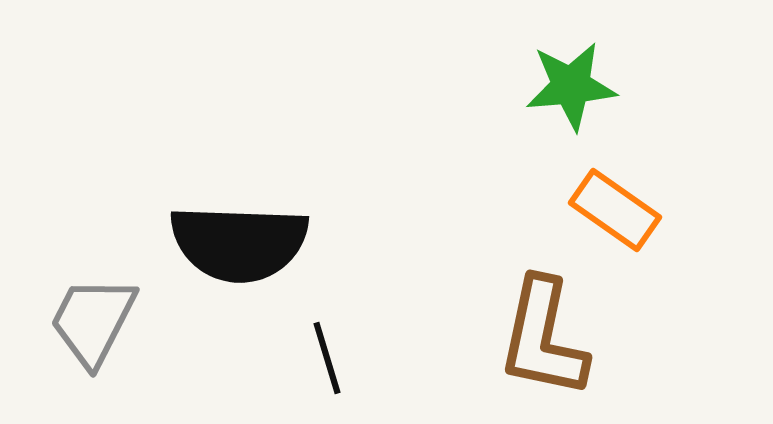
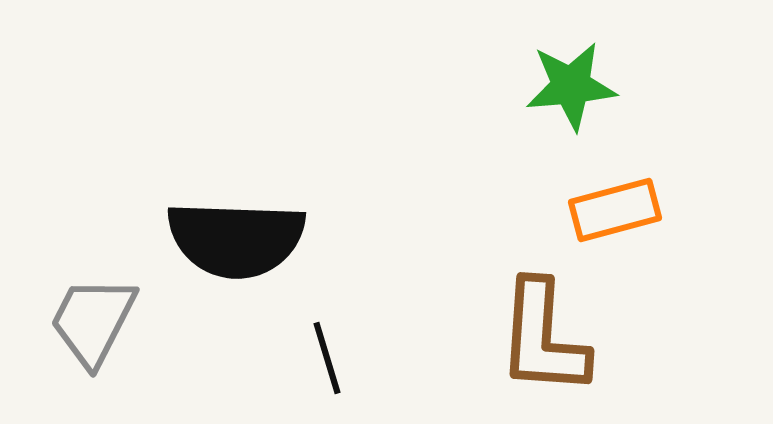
orange rectangle: rotated 50 degrees counterclockwise
black semicircle: moved 3 px left, 4 px up
brown L-shape: rotated 8 degrees counterclockwise
